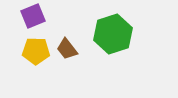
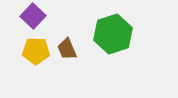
purple square: rotated 25 degrees counterclockwise
brown trapezoid: rotated 15 degrees clockwise
